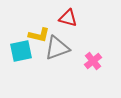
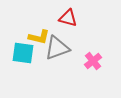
yellow L-shape: moved 2 px down
cyan square: moved 2 px right, 2 px down; rotated 20 degrees clockwise
